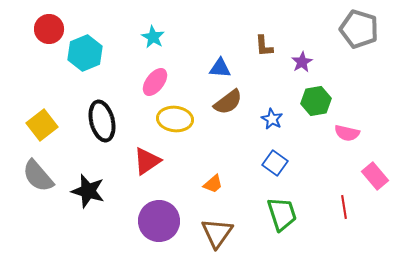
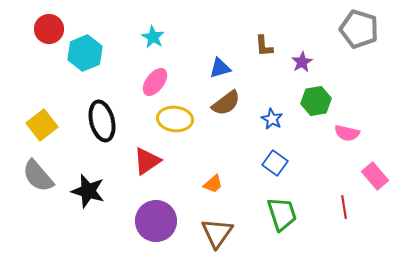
blue triangle: rotated 20 degrees counterclockwise
brown semicircle: moved 2 px left, 1 px down
purple circle: moved 3 px left
